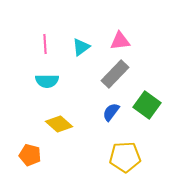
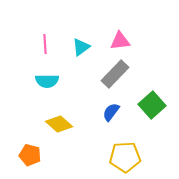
green square: moved 5 px right; rotated 12 degrees clockwise
